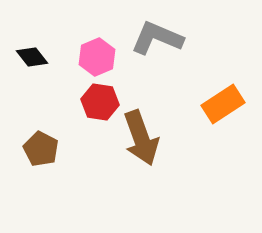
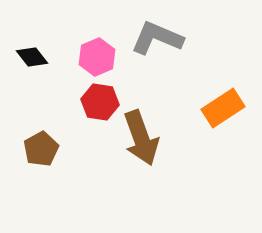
orange rectangle: moved 4 px down
brown pentagon: rotated 16 degrees clockwise
